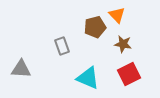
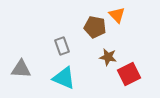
brown pentagon: rotated 25 degrees clockwise
brown star: moved 15 px left, 13 px down
cyan triangle: moved 24 px left
